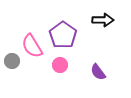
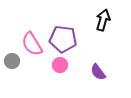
black arrow: rotated 75 degrees counterclockwise
purple pentagon: moved 4 px down; rotated 28 degrees counterclockwise
pink semicircle: moved 2 px up
